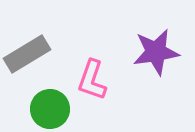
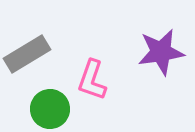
purple star: moved 5 px right
